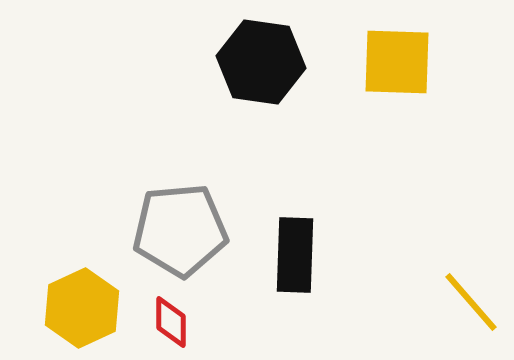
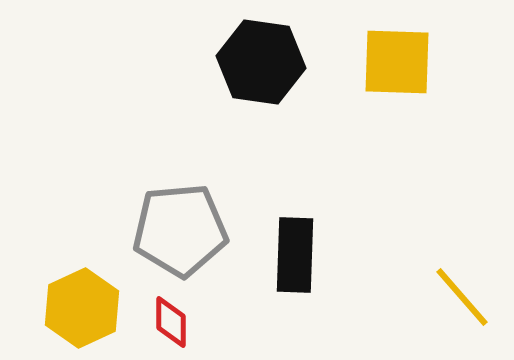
yellow line: moved 9 px left, 5 px up
